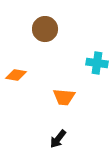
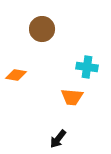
brown circle: moved 3 px left
cyan cross: moved 10 px left, 4 px down
orange trapezoid: moved 8 px right
